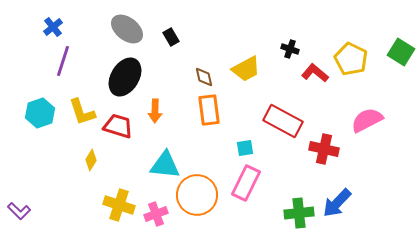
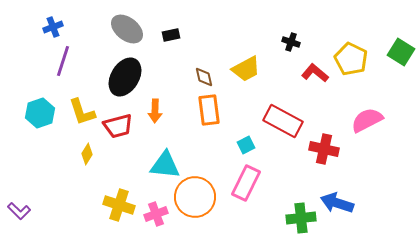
blue cross: rotated 18 degrees clockwise
black rectangle: moved 2 px up; rotated 72 degrees counterclockwise
black cross: moved 1 px right, 7 px up
red trapezoid: rotated 148 degrees clockwise
cyan square: moved 1 px right, 3 px up; rotated 18 degrees counterclockwise
yellow diamond: moved 4 px left, 6 px up
orange circle: moved 2 px left, 2 px down
blue arrow: rotated 64 degrees clockwise
green cross: moved 2 px right, 5 px down
